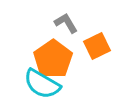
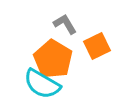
gray L-shape: moved 1 px left, 1 px down
orange pentagon: rotated 6 degrees counterclockwise
